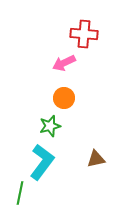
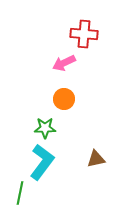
orange circle: moved 1 px down
green star: moved 5 px left, 2 px down; rotated 15 degrees clockwise
